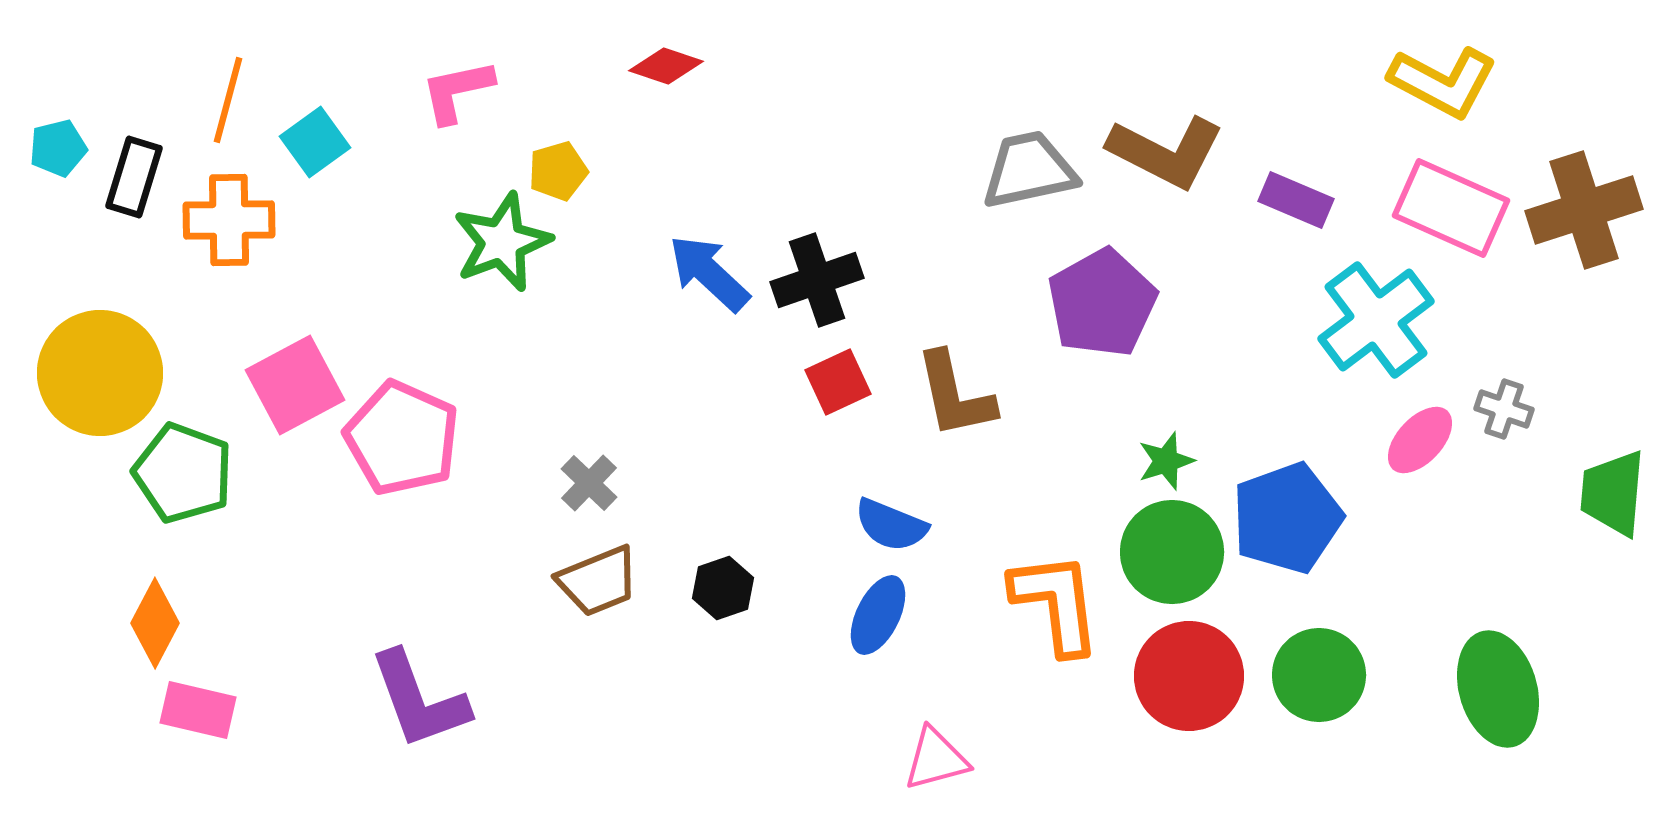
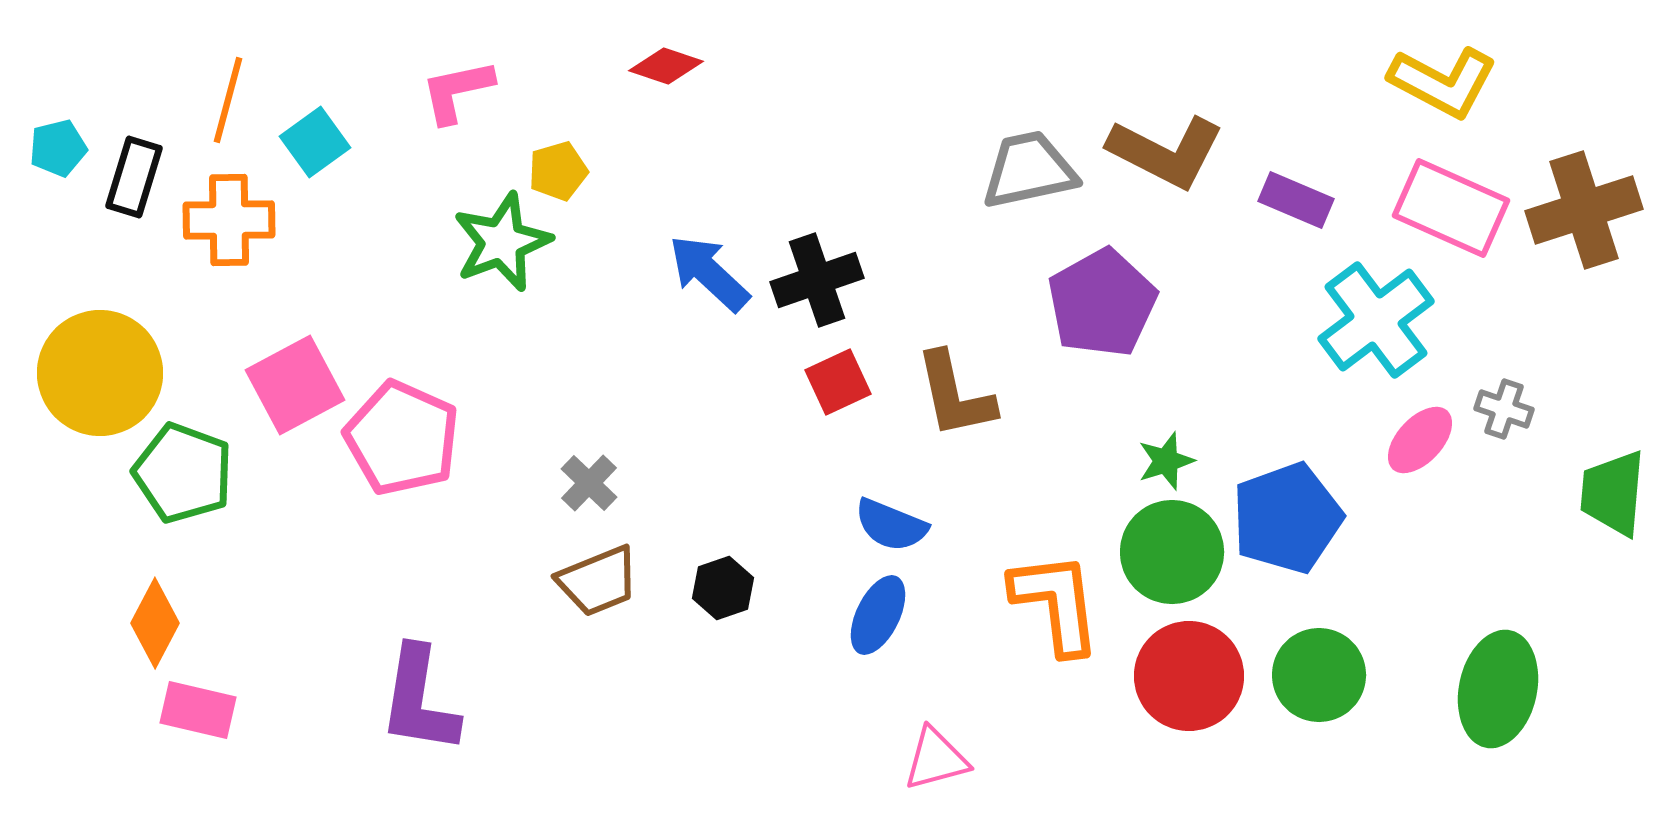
green ellipse at (1498, 689): rotated 28 degrees clockwise
purple L-shape at (419, 700): rotated 29 degrees clockwise
